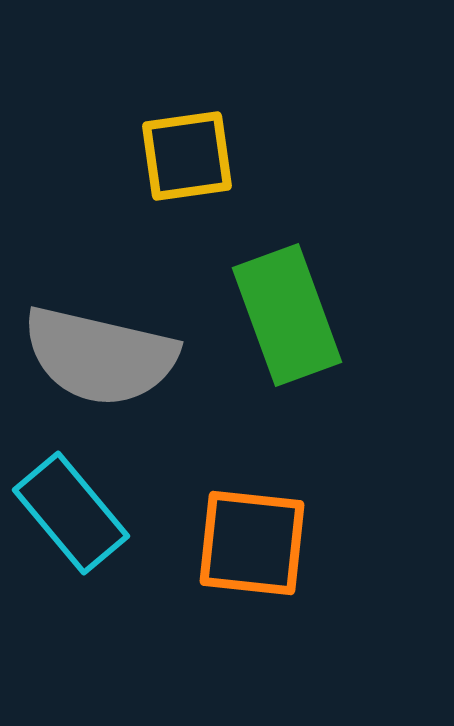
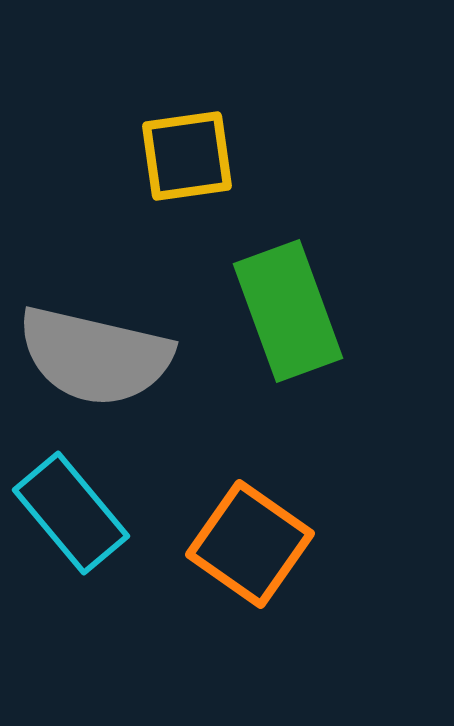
green rectangle: moved 1 px right, 4 px up
gray semicircle: moved 5 px left
orange square: moved 2 px left, 1 px down; rotated 29 degrees clockwise
